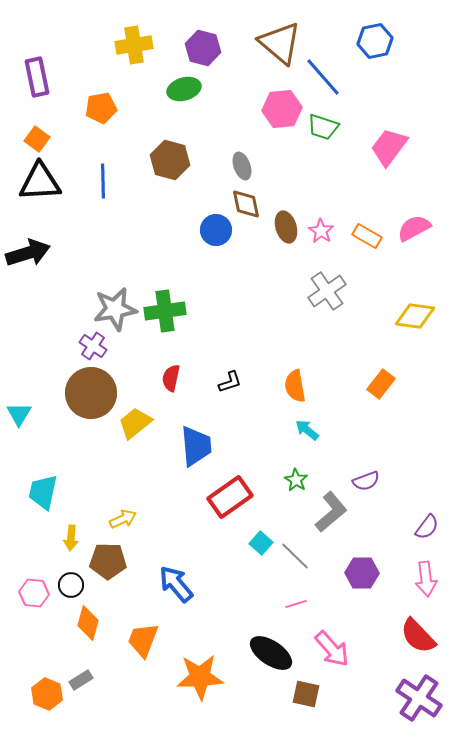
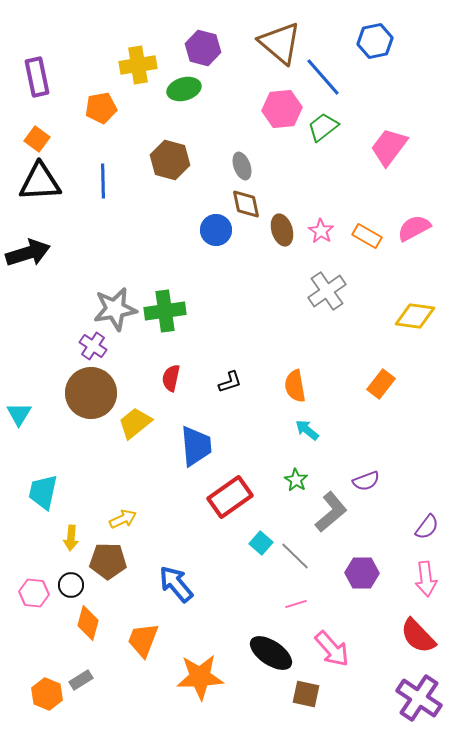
yellow cross at (134, 45): moved 4 px right, 20 px down
green trapezoid at (323, 127): rotated 124 degrees clockwise
brown ellipse at (286, 227): moved 4 px left, 3 px down
